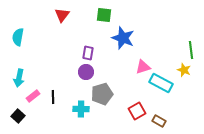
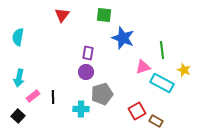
green line: moved 29 px left
cyan rectangle: moved 1 px right
brown rectangle: moved 3 px left
